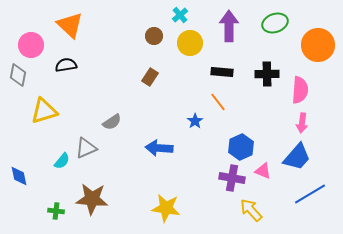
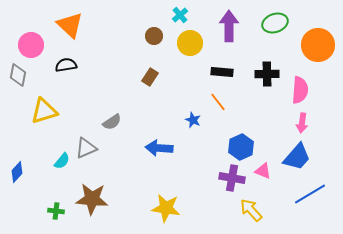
blue star: moved 2 px left, 1 px up; rotated 14 degrees counterclockwise
blue diamond: moved 2 px left, 4 px up; rotated 55 degrees clockwise
